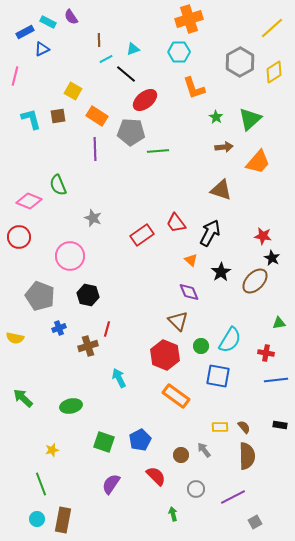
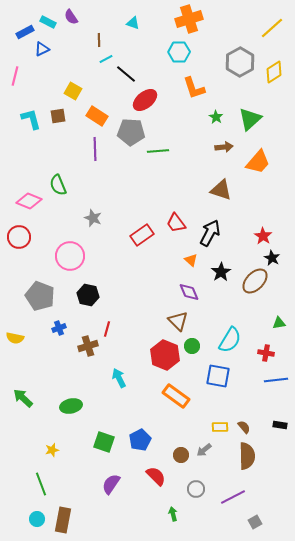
cyan triangle at (133, 49): moved 26 px up; rotated 40 degrees clockwise
red star at (263, 236): rotated 24 degrees clockwise
green circle at (201, 346): moved 9 px left
gray arrow at (204, 450): rotated 91 degrees counterclockwise
